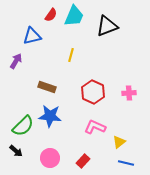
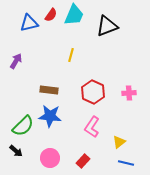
cyan trapezoid: moved 1 px up
blue triangle: moved 3 px left, 13 px up
brown rectangle: moved 2 px right, 3 px down; rotated 12 degrees counterclockwise
pink L-shape: moved 3 px left; rotated 80 degrees counterclockwise
